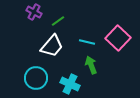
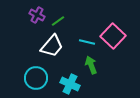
purple cross: moved 3 px right, 3 px down
pink square: moved 5 px left, 2 px up
